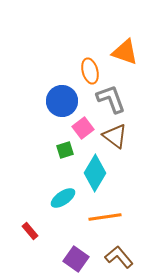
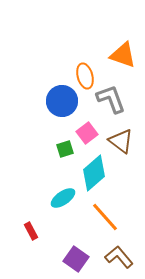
orange triangle: moved 2 px left, 3 px down
orange ellipse: moved 5 px left, 5 px down
pink square: moved 4 px right, 5 px down
brown triangle: moved 6 px right, 5 px down
green square: moved 1 px up
cyan diamond: moved 1 px left; rotated 18 degrees clockwise
orange line: rotated 56 degrees clockwise
red rectangle: moved 1 px right; rotated 12 degrees clockwise
